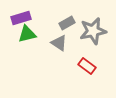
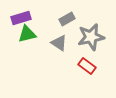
gray rectangle: moved 4 px up
gray star: moved 2 px left, 6 px down
